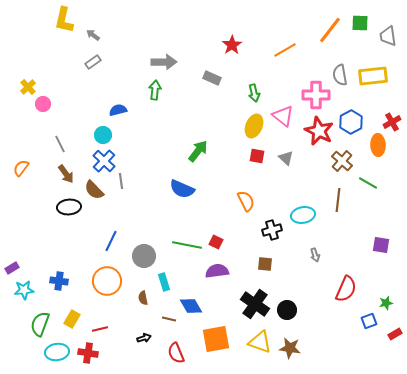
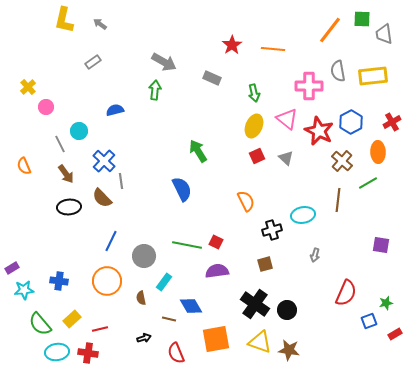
green square at (360, 23): moved 2 px right, 4 px up
gray arrow at (93, 35): moved 7 px right, 11 px up
gray trapezoid at (388, 36): moved 4 px left, 2 px up
orange line at (285, 50): moved 12 px left, 1 px up; rotated 35 degrees clockwise
gray arrow at (164, 62): rotated 30 degrees clockwise
gray semicircle at (340, 75): moved 2 px left, 4 px up
pink cross at (316, 95): moved 7 px left, 9 px up
pink circle at (43, 104): moved 3 px right, 3 px down
blue semicircle at (118, 110): moved 3 px left
pink triangle at (283, 116): moved 4 px right, 3 px down
cyan circle at (103, 135): moved 24 px left, 4 px up
orange ellipse at (378, 145): moved 7 px down
green arrow at (198, 151): rotated 70 degrees counterclockwise
red square at (257, 156): rotated 35 degrees counterclockwise
orange semicircle at (21, 168): moved 3 px right, 2 px up; rotated 60 degrees counterclockwise
green line at (368, 183): rotated 60 degrees counterclockwise
blue semicircle at (182, 189): rotated 140 degrees counterclockwise
brown semicircle at (94, 190): moved 8 px right, 8 px down
gray arrow at (315, 255): rotated 32 degrees clockwise
brown square at (265, 264): rotated 21 degrees counterclockwise
cyan rectangle at (164, 282): rotated 54 degrees clockwise
red semicircle at (346, 289): moved 4 px down
brown semicircle at (143, 298): moved 2 px left
yellow rectangle at (72, 319): rotated 18 degrees clockwise
green semicircle at (40, 324): rotated 60 degrees counterclockwise
brown star at (290, 348): moved 1 px left, 2 px down
